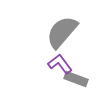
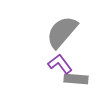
gray rectangle: rotated 15 degrees counterclockwise
